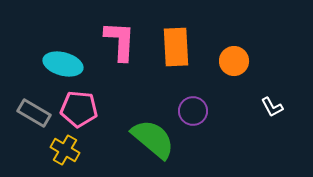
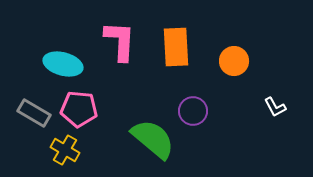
white L-shape: moved 3 px right
